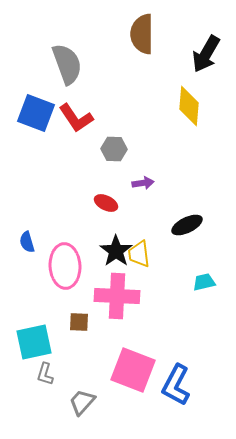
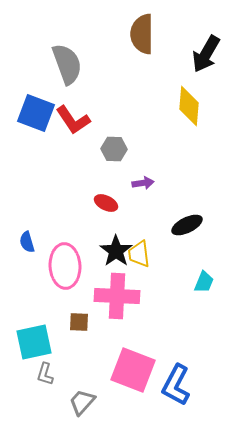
red L-shape: moved 3 px left, 2 px down
cyan trapezoid: rotated 125 degrees clockwise
